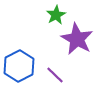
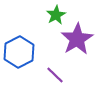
purple star: rotated 12 degrees clockwise
blue hexagon: moved 14 px up
